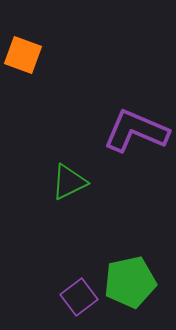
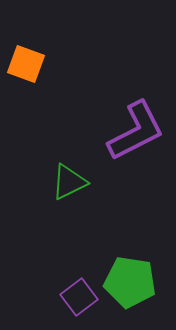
orange square: moved 3 px right, 9 px down
purple L-shape: rotated 130 degrees clockwise
green pentagon: rotated 21 degrees clockwise
